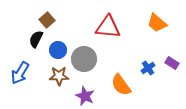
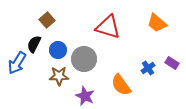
red triangle: rotated 12 degrees clockwise
black semicircle: moved 2 px left, 5 px down
blue arrow: moved 3 px left, 10 px up
